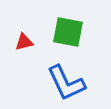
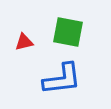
blue L-shape: moved 4 px left, 4 px up; rotated 72 degrees counterclockwise
